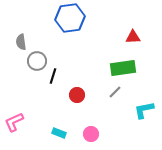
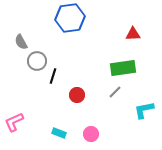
red triangle: moved 3 px up
gray semicircle: rotated 21 degrees counterclockwise
